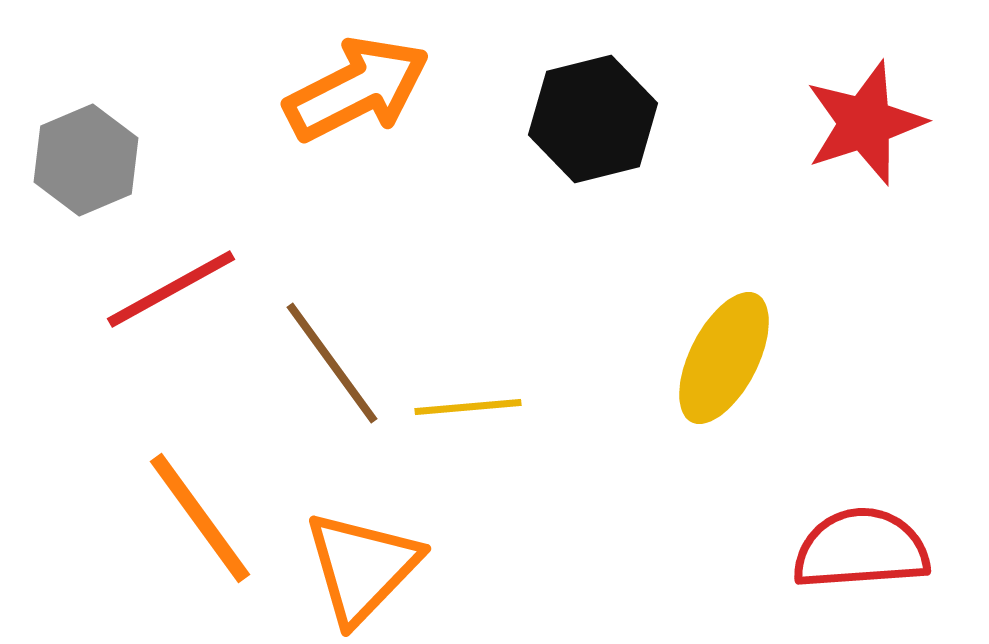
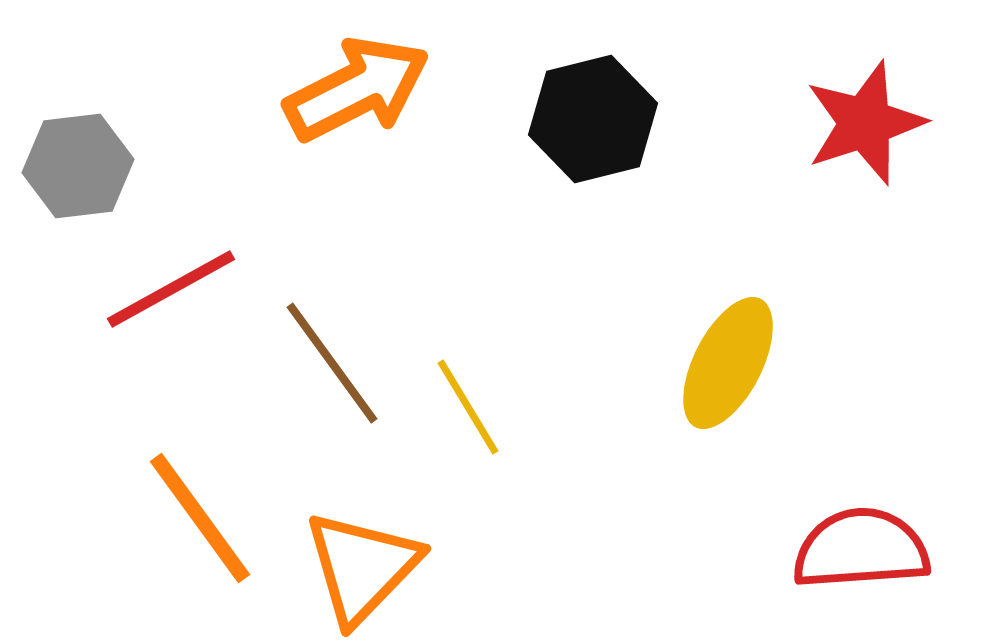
gray hexagon: moved 8 px left, 6 px down; rotated 16 degrees clockwise
yellow ellipse: moved 4 px right, 5 px down
yellow line: rotated 64 degrees clockwise
